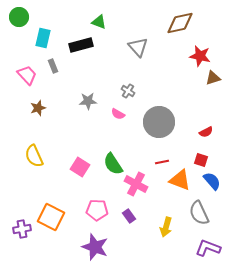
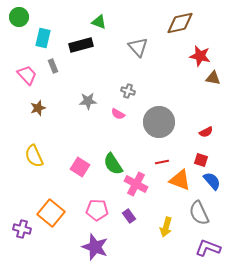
brown triangle: rotated 28 degrees clockwise
gray cross: rotated 16 degrees counterclockwise
orange square: moved 4 px up; rotated 12 degrees clockwise
purple cross: rotated 24 degrees clockwise
